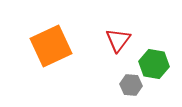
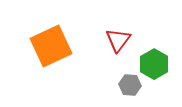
green hexagon: rotated 20 degrees clockwise
gray hexagon: moved 1 px left
